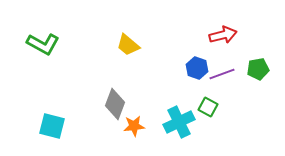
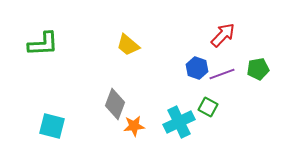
red arrow: rotated 32 degrees counterclockwise
green L-shape: rotated 32 degrees counterclockwise
